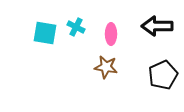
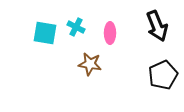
black arrow: rotated 112 degrees counterclockwise
pink ellipse: moved 1 px left, 1 px up
brown star: moved 16 px left, 3 px up
